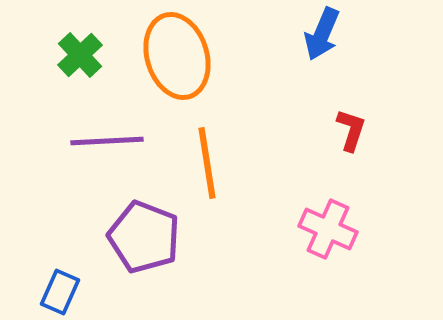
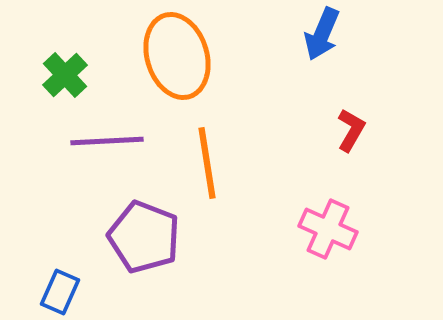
green cross: moved 15 px left, 20 px down
red L-shape: rotated 12 degrees clockwise
